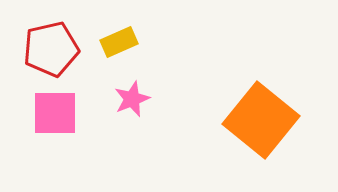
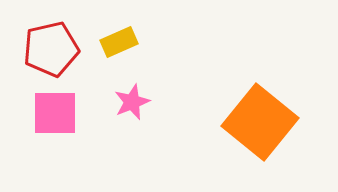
pink star: moved 3 px down
orange square: moved 1 px left, 2 px down
